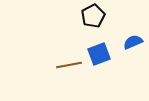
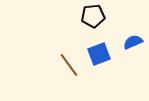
black pentagon: rotated 20 degrees clockwise
brown line: rotated 65 degrees clockwise
